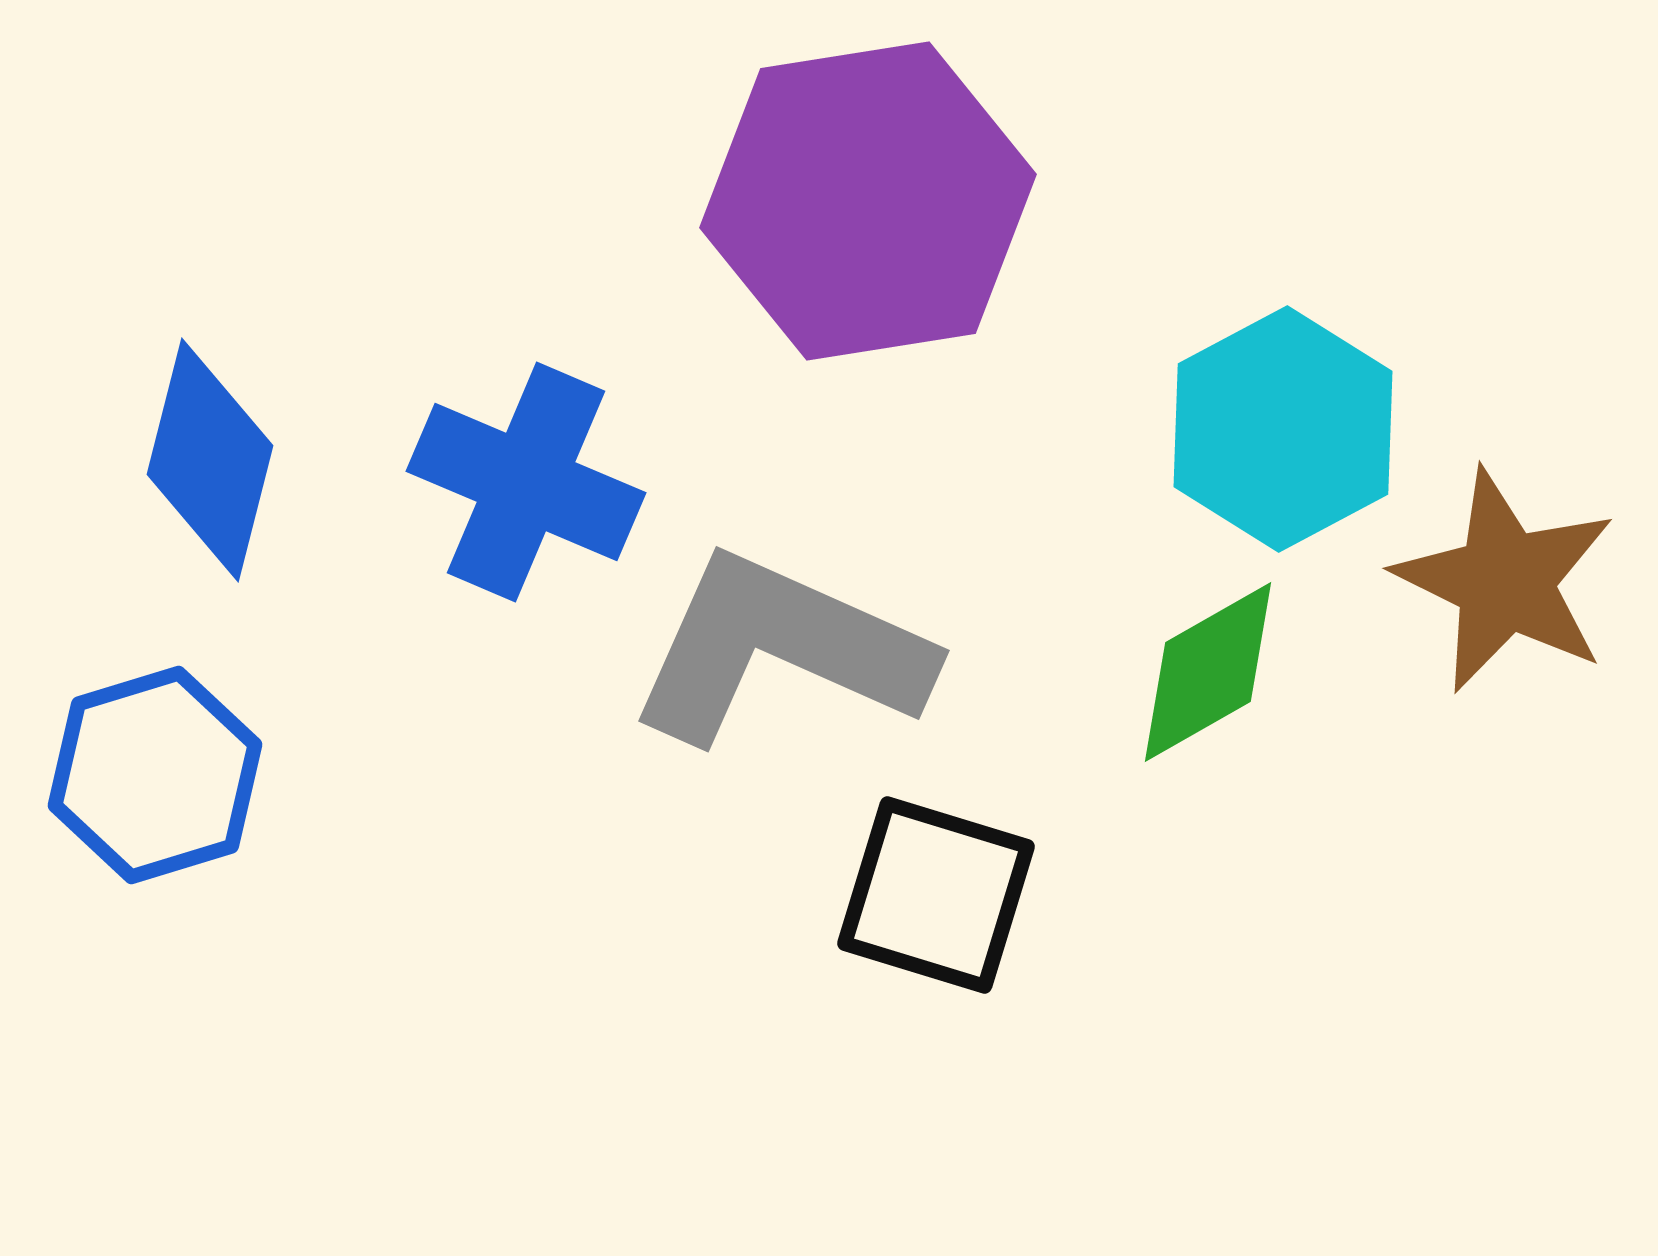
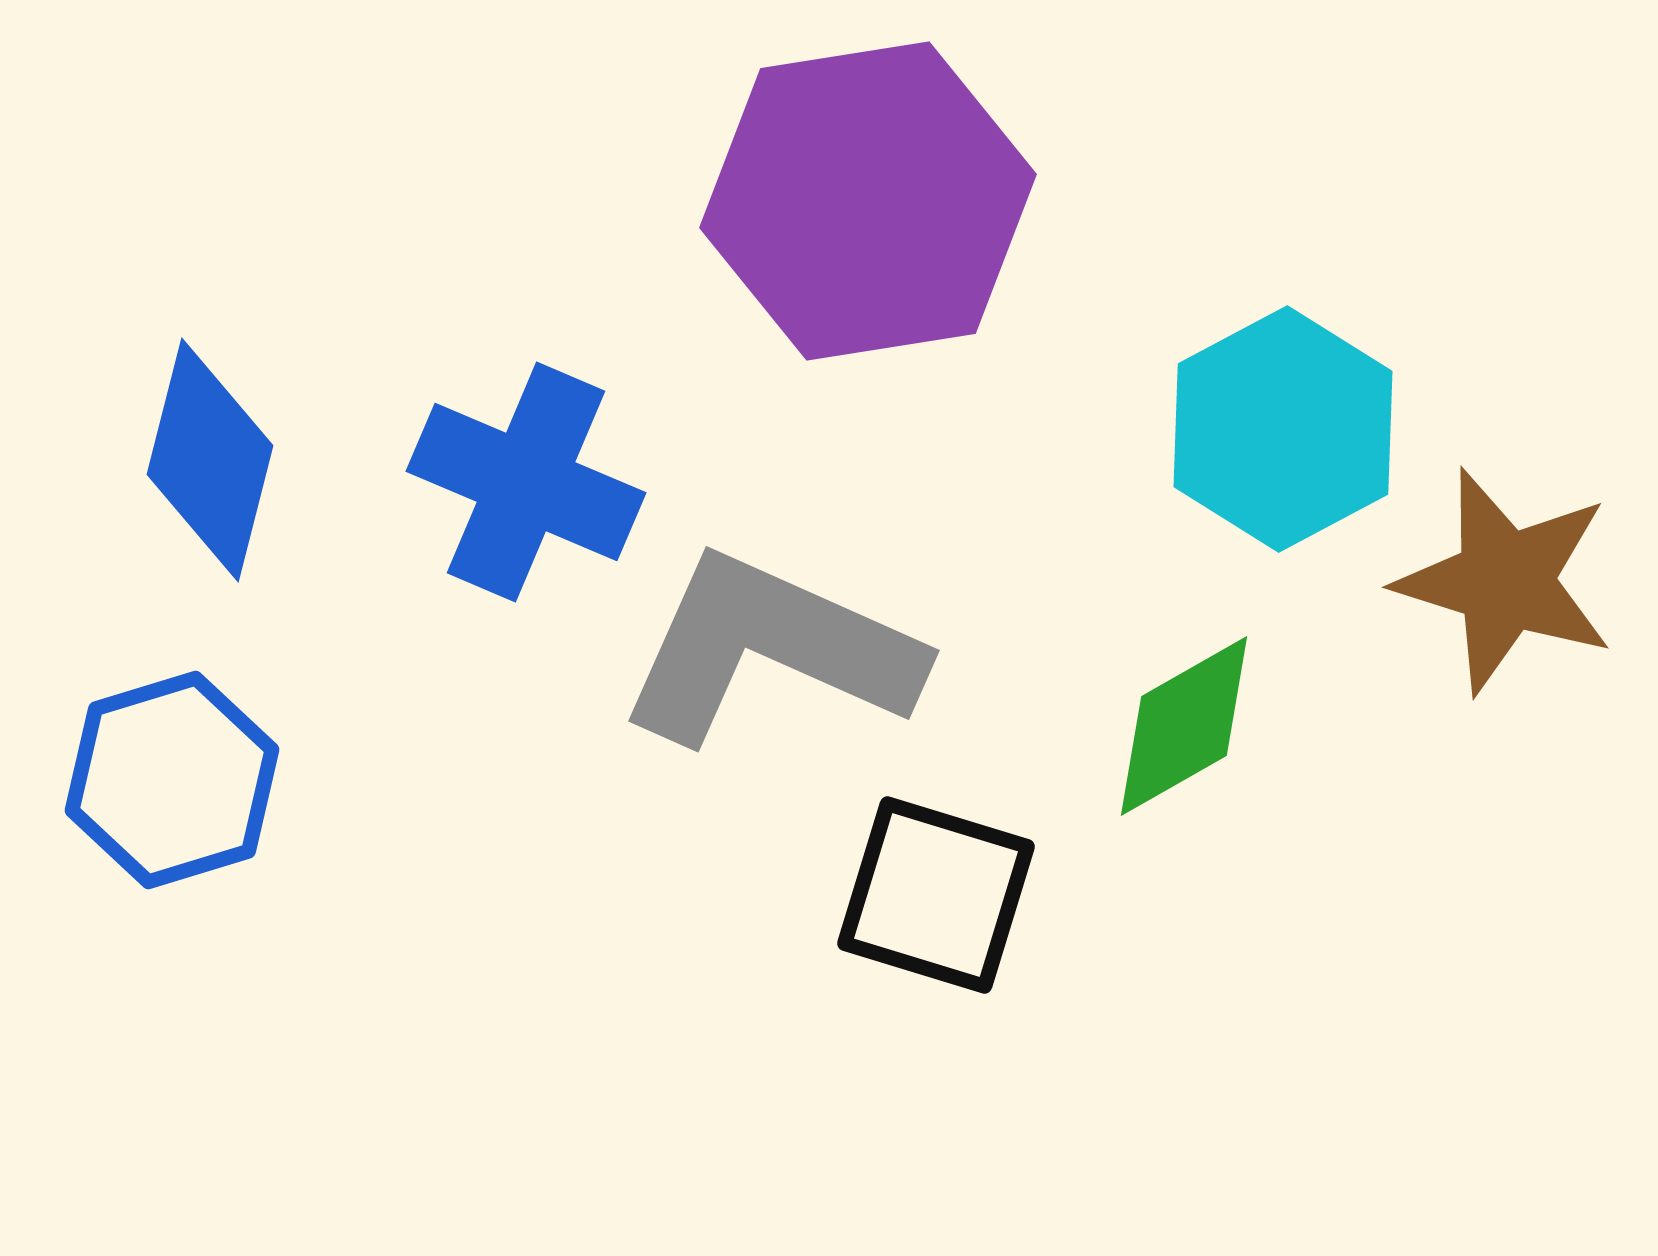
brown star: rotated 9 degrees counterclockwise
gray L-shape: moved 10 px left
green diamond: moved 24 px left, 54 px down
blue hexagon: moved 17 px right, 5 px down
